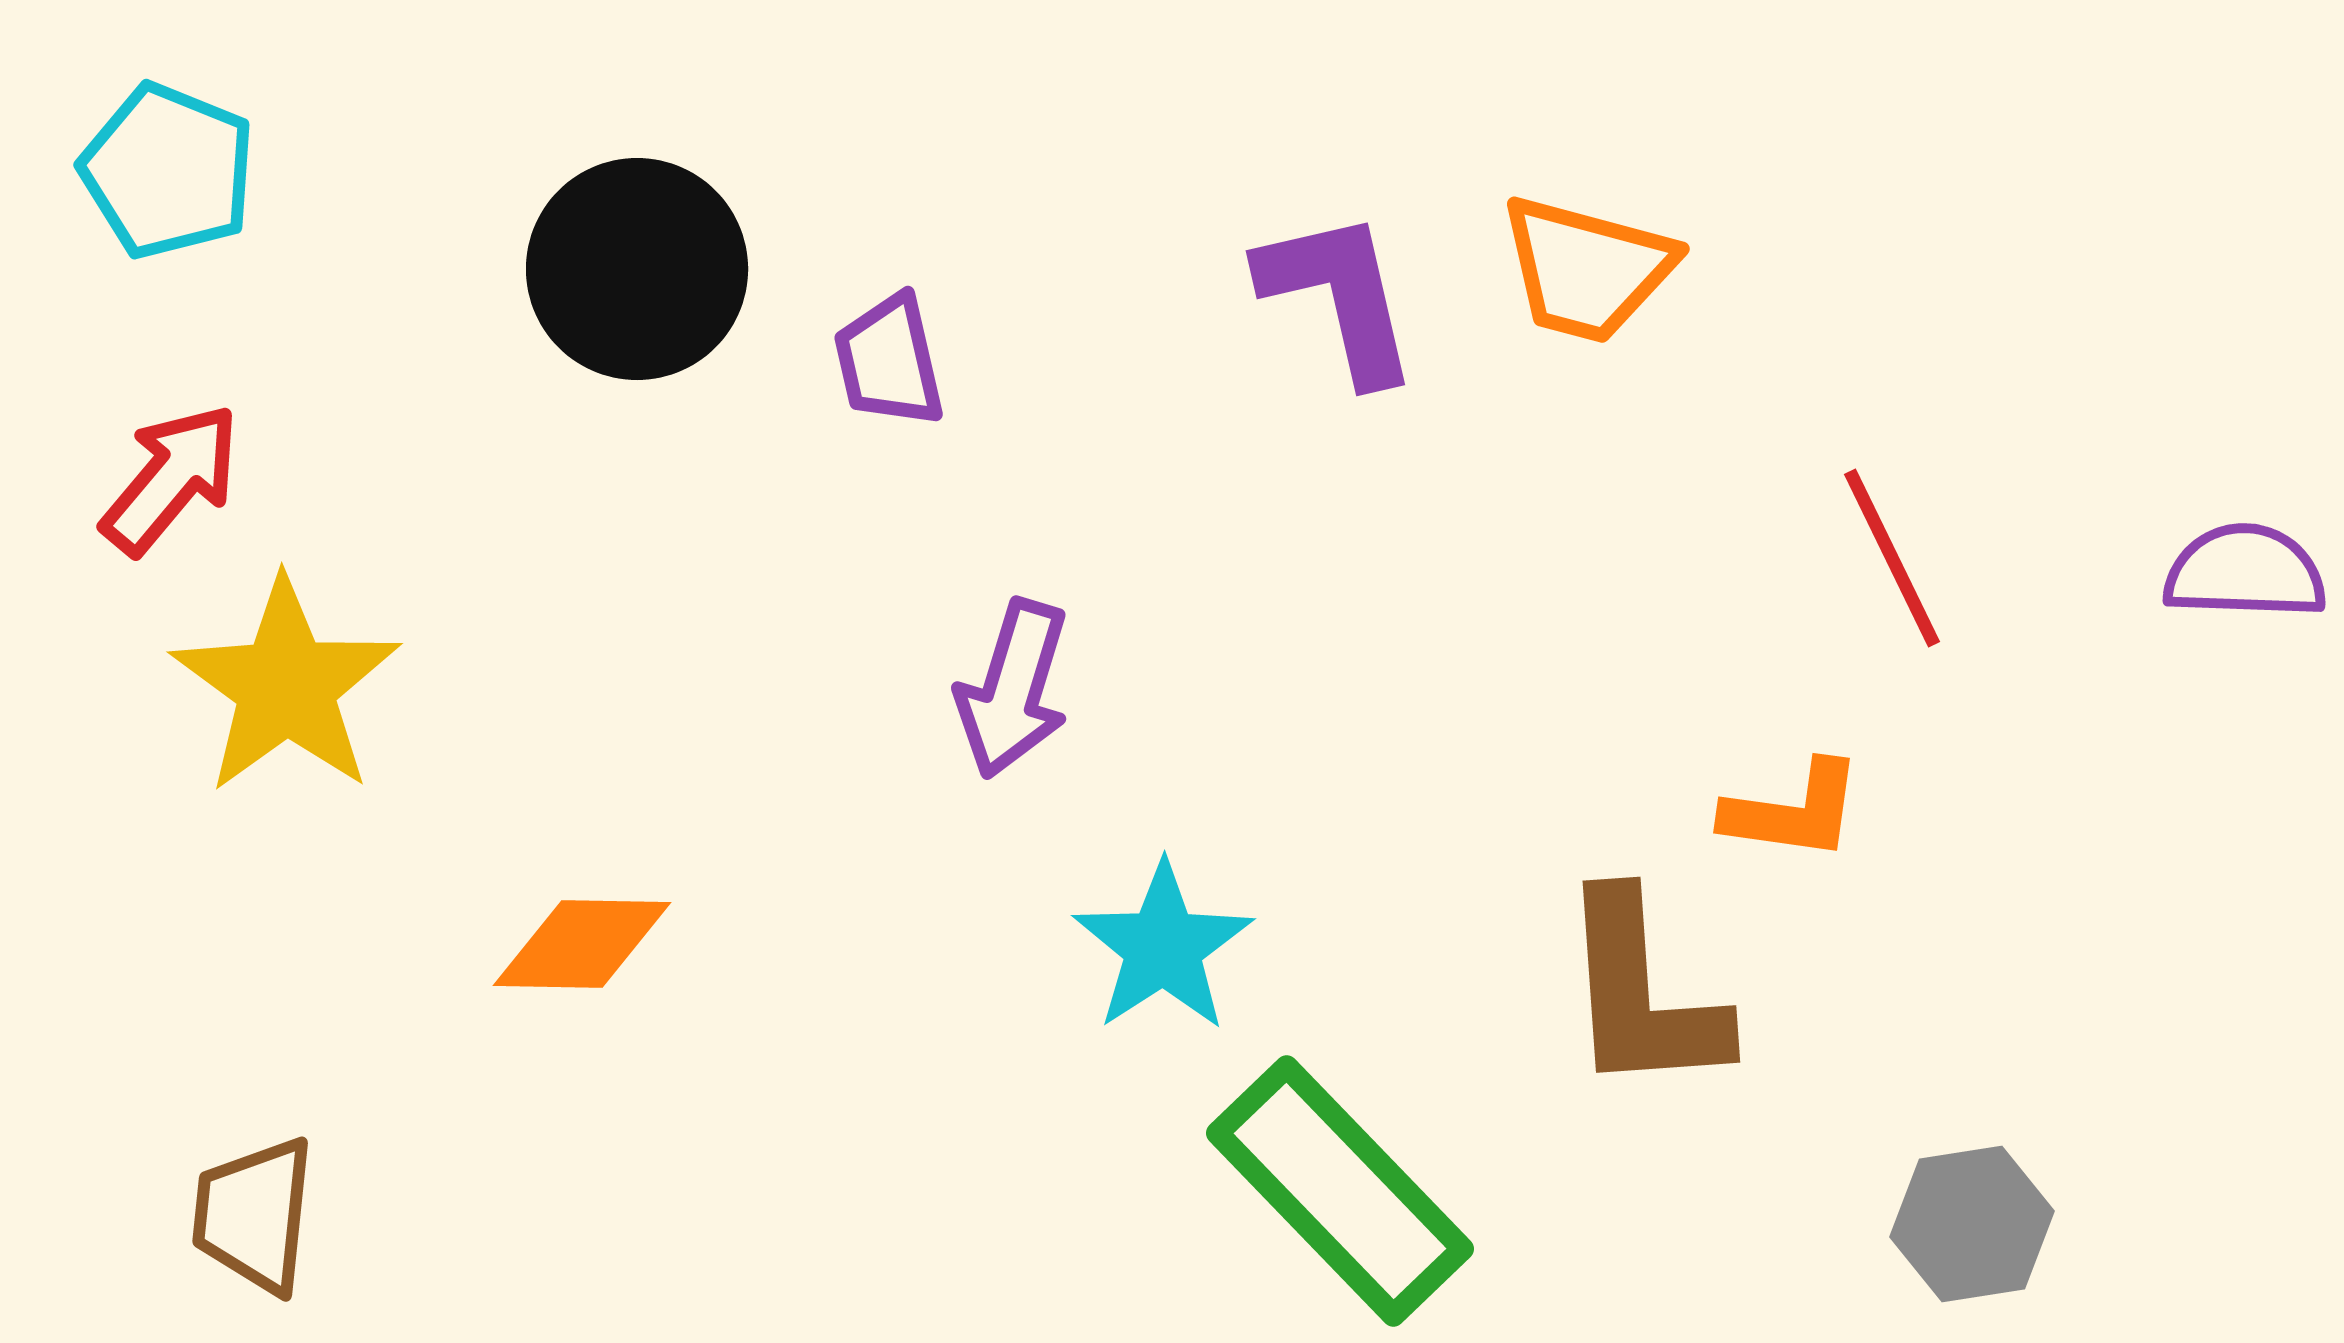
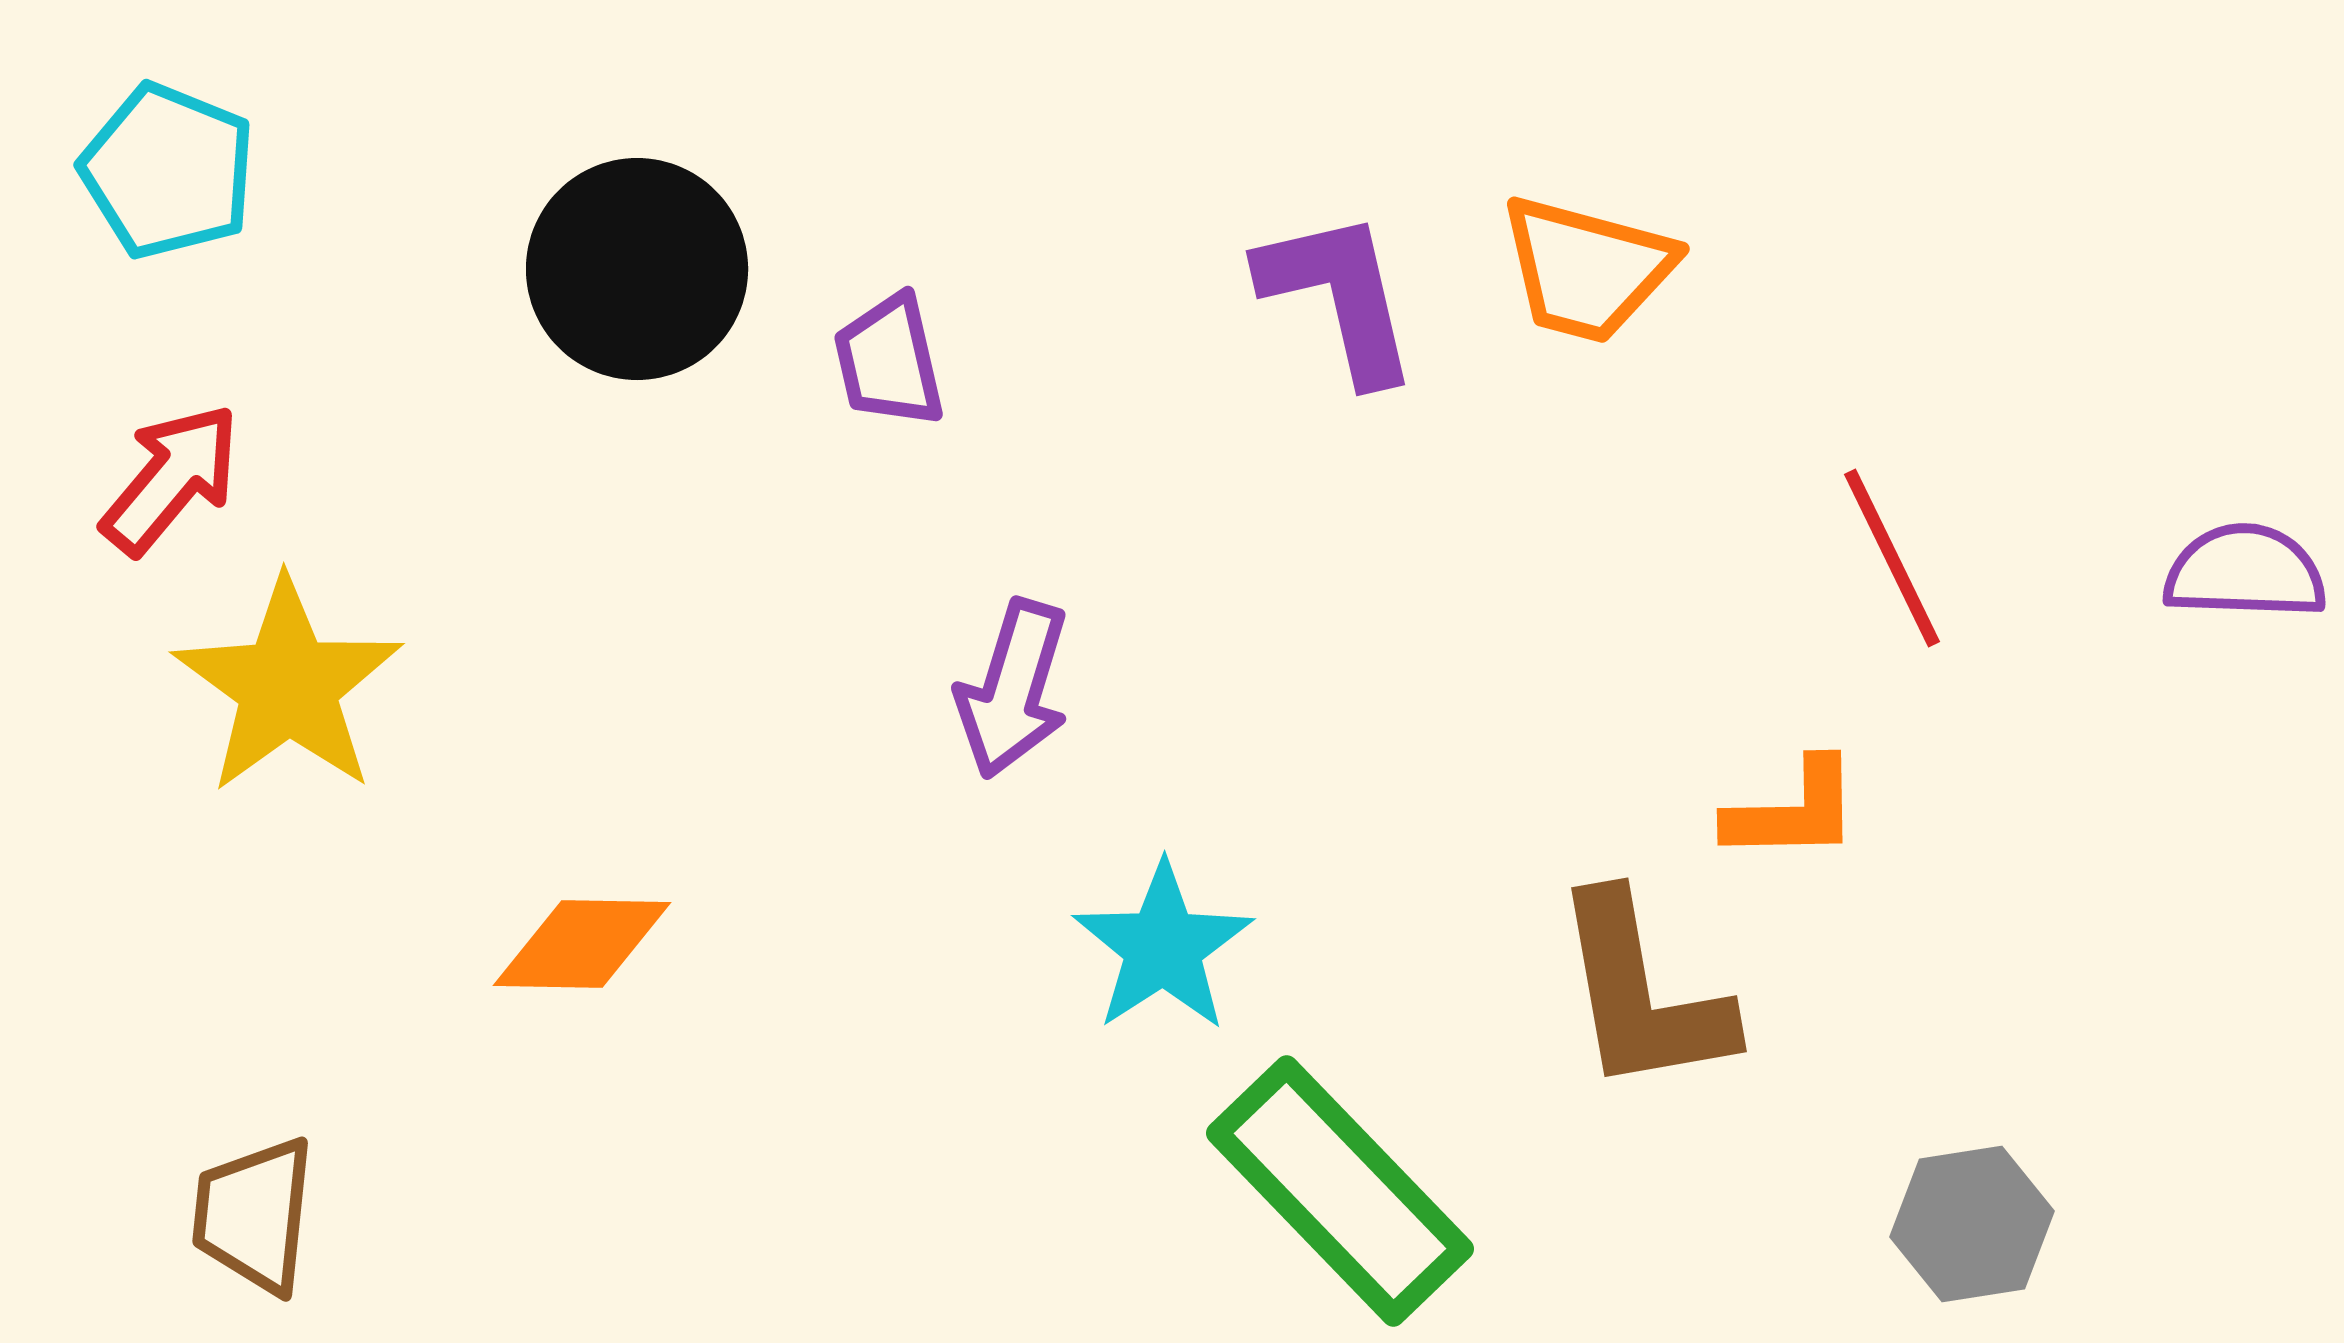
yellow star: moved 2 px right
orange L-shape: rotated 9 degrees counterclockwise
brown L-shape: rotated 6 degrees counterclockwise
